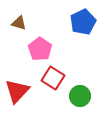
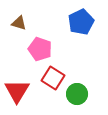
blue pentagon: moved 2 px left
pink pentagon: rotated 15 degrees counterclockwise
red triangle: rotated 12 degrees counterclockwise
green circle: moved 3 px left, 2 px up
